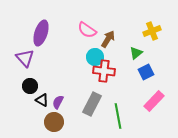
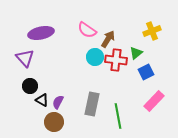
purple ellipse: rotated 60 degrees clockwise
red cross: moved 12 px right, 11 px up
gray rectangle: rotated 15 degrees counterclockwise
